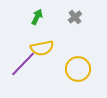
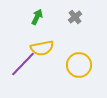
yellow circle: moved 1 px right, 4 px up
